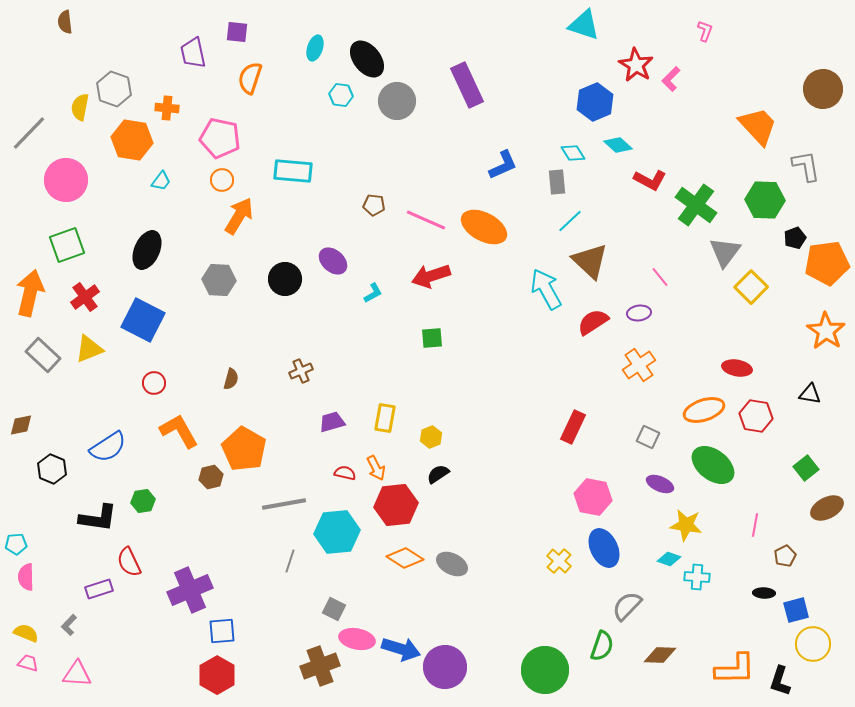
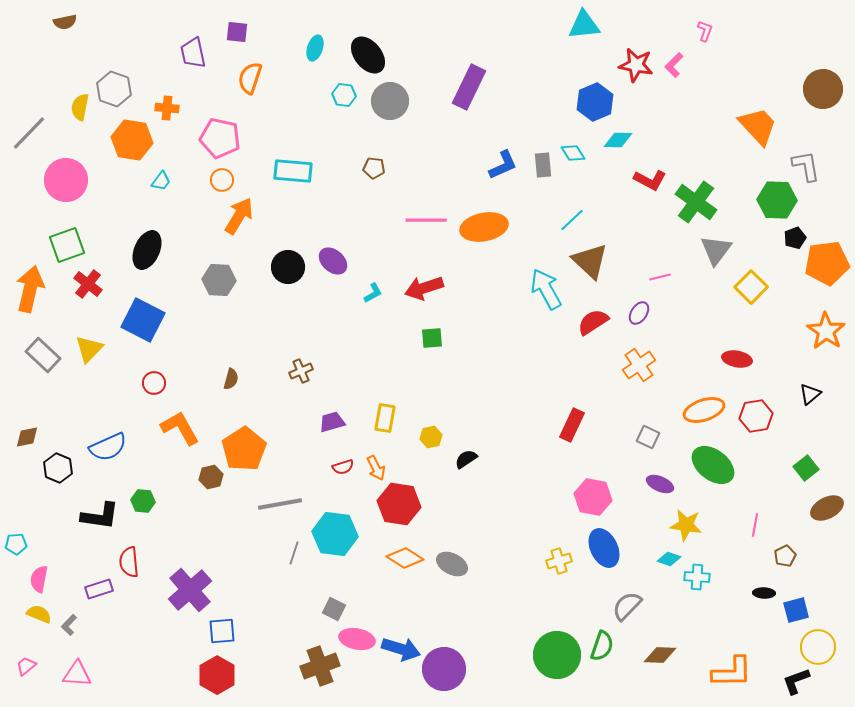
brown semicircle at (65, 22): rotated 95 degrees counterclockwise
cyan triangle at (584, 25): rotated 24 degrees counterclockwise
black ellipse at (367, 59): moved 1 px right, 4 px up
red star at (636, 65): rotated 20 degrees counterclockwise
pink L-shape at (671, 79): moved 3 px right, 14 px up
purple rectangle at (467, 85): moved 2 px right, 2 px down; rotated 51 degrees clockwise
cyan hexagon at (341, 95): moved 3 px right
gray circle at (397, 101): moved 7 px left
cyan diamond at (618, 145): moved 5 px up; rotated 40 degrees counterclockwise
gray rectangle at (557, 182): moved 14 px left, 17 px up
green hexagon at (765, 200): moved 12 px right
brown pentagon at (374, 205): moved 37 px up
green cross at (696, 205): moved 3 px up
pink line at (426, 220): rotated 24 degrees counterclockwise
cyan line at (570, 221): moved 2 px right, 1 px up
orange ellipse at (484, 227): rotated 39 degrees counterclockwise
gray triangle at (725, 252): moved 9 px left, 2 px up
red arrow at (431, 276): moved 7 px left, 12 px down
pink line at (660, 277): rotated 65 degrees counterclockwise
black circle at (285, 279): moved 3 px right, 12 px up
orange arrow at (30, 293): moved 4 px up
red cross at (85, 297): moved 3 px right, 13 px up; rotated 16 degrees counterclockwise
purple ellipse at (639, 313): rotated 50 degrees counterclockwise
yellow triangle at (89, 349): rotated 24 degrees counterclockwise
red ellipse at (737, 368): moved 9 px up
black triangle at (810, 394): rotated 50 degrees counterclockwise
red hexagon at (756, 416): rotated 20 degrees counterclockwise
brown diamond at (21, 425): moved 6 px right, 12 px down
red rectangle at (573, 427): moved 1 px left, 2 px up
orange L-shape at (179, 431): moved 1 px right, 3 px up
yellow hexagon at (431, 437): rotated 10 degrees clockwise
blue semicircle at (108, 447): rotated 9 degrees clockwise
orange pentagon at (244, 449): rotated 9 degrees clockwise
black hexagon at (52, 469): moved 6 px right, 1 px up
red semicircle at (345, 473): moved 2 px left, 6 px up; rotated 150 degrees clockwise
black semicircle at (438, 474): moved 28 px right, 15 px up
green hexagon at (143, 501): rotated 15 degrees clockwise
gray line at (284, 504): moved 4 px left
red hexagon at (396, 505): moved 3 px right, 1 px up; rotated 15 degrees clockwise
black L-shape at (98, 518): moved 2 px right, 2 px up
cyan hexagon at (337, 532): moved 2 px left, 2 px down; rotated 12 degrees clockwise
gray line at (290, 561): moved 4 px right, 8 px up
yellow cross at (559, 561): rotated 30 degrees clockwise
red semicircle at (129, 562): rotated 20 degrees clockwise
pink semicircle at (26, 577): moved 13 px right, 2 px down; rotated 12 degrees clockwise
purple cross at (190, 590): rotated 18 degrees counterclockwise
yellow semicircle at (26, 633): moved 13 px right, 19 px up
yellow circle at (813, 644): moved 5 px right, 3 px down
pink trapezoid at (28, 663): moved 2 px left, 3 px down; rotated 55 degrees counterclockwise
purple circle at (445, 667): moved 1 px left, 2 px down
orange L-shape at (735, 669): moved 3 px left, 3 px down
green circle at (545, 670): moved 12 px right, 15 px up
black L-shape at (780, 681): moved 16 px right; rotated 52 degrees clockwise
